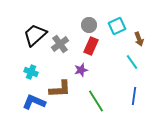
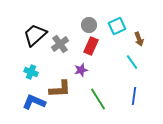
green line: moved 2 px right, 2 px up
